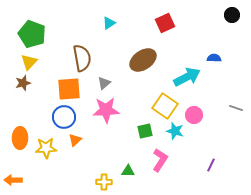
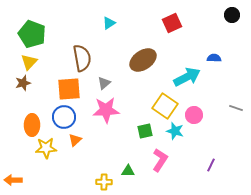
red square: moved 7 px right
orange ellipse: moved 12 px right, 13 px up
